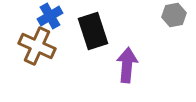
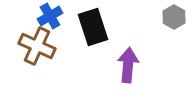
gray hexagon: moved 2 px down; rotated 20 degrees counterclockwise
black rectangle: moved 4 px up
purple arrow: moved 1 px right
